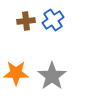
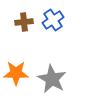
brown cross: moved 2 px left, 1 px down
gray star: moved 3 px down; rotated 8 degrees counterclockwise
